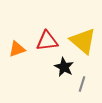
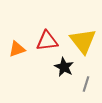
yellow triangle: rotated 12 degrees clockwise
gray line: moved 4 px right
